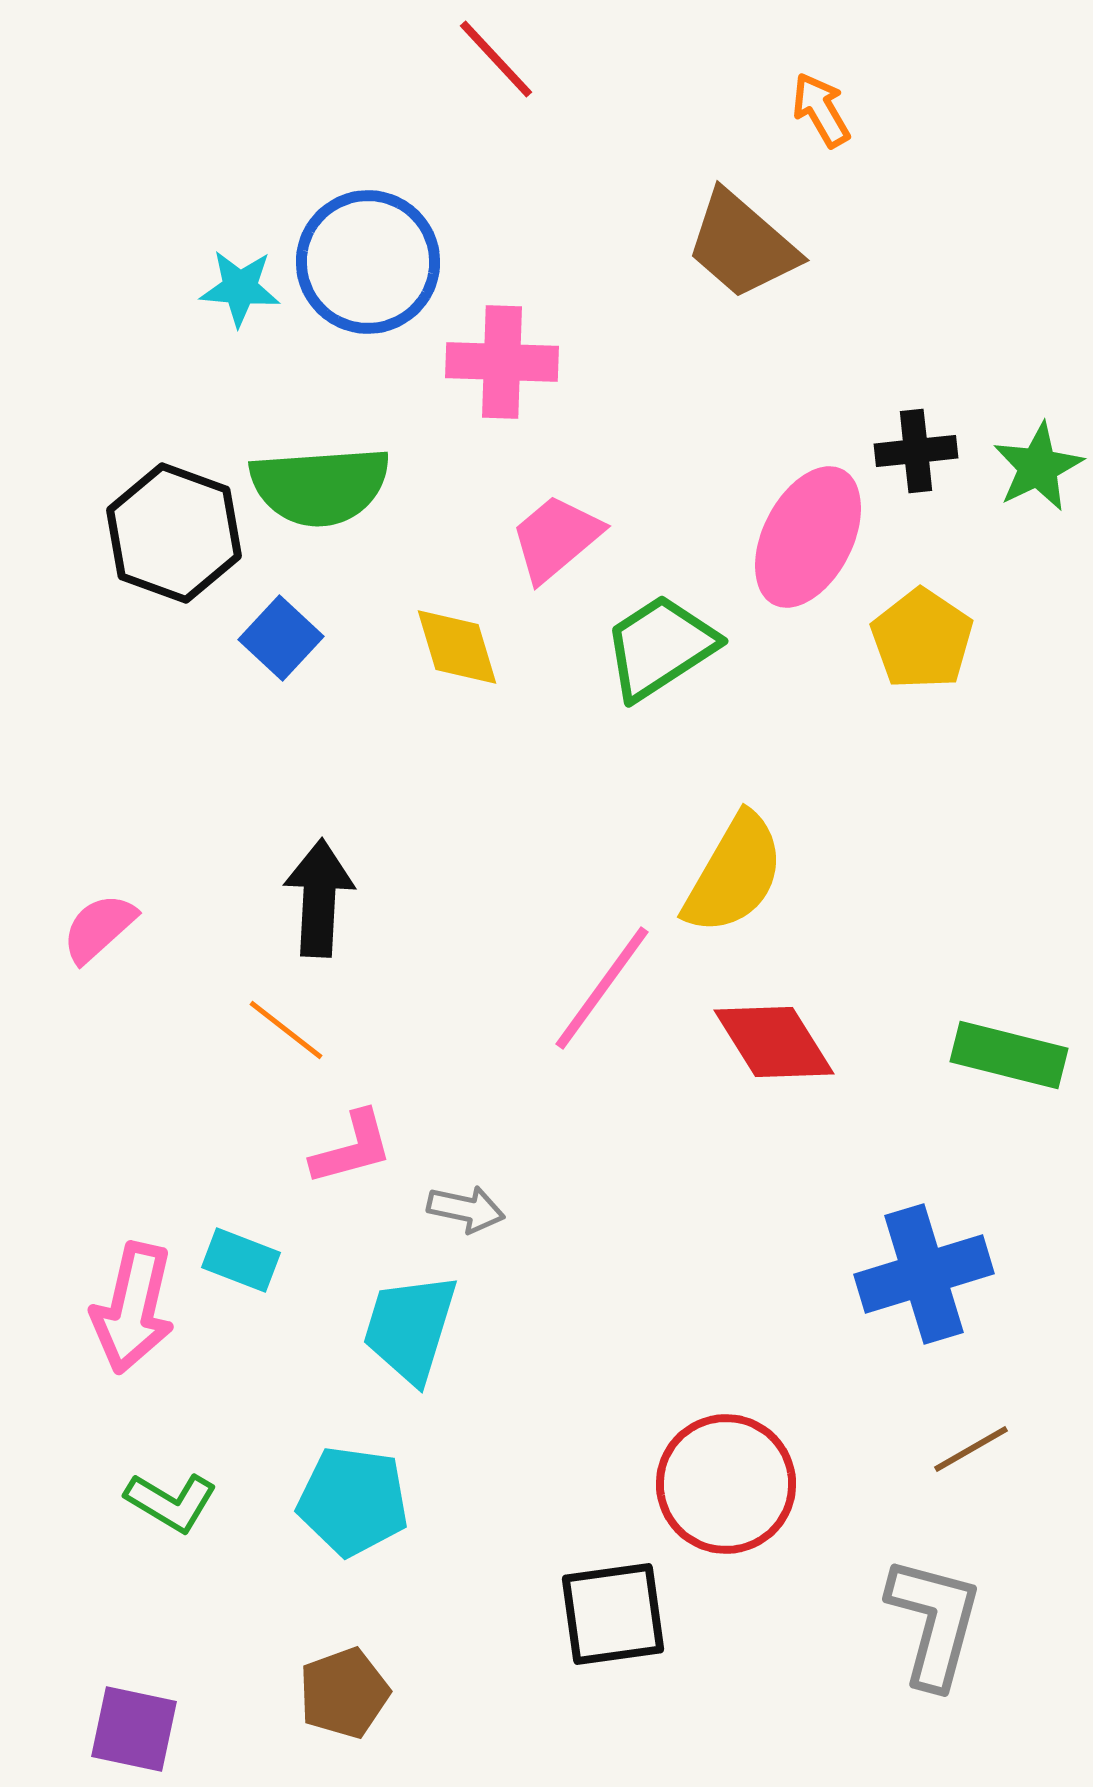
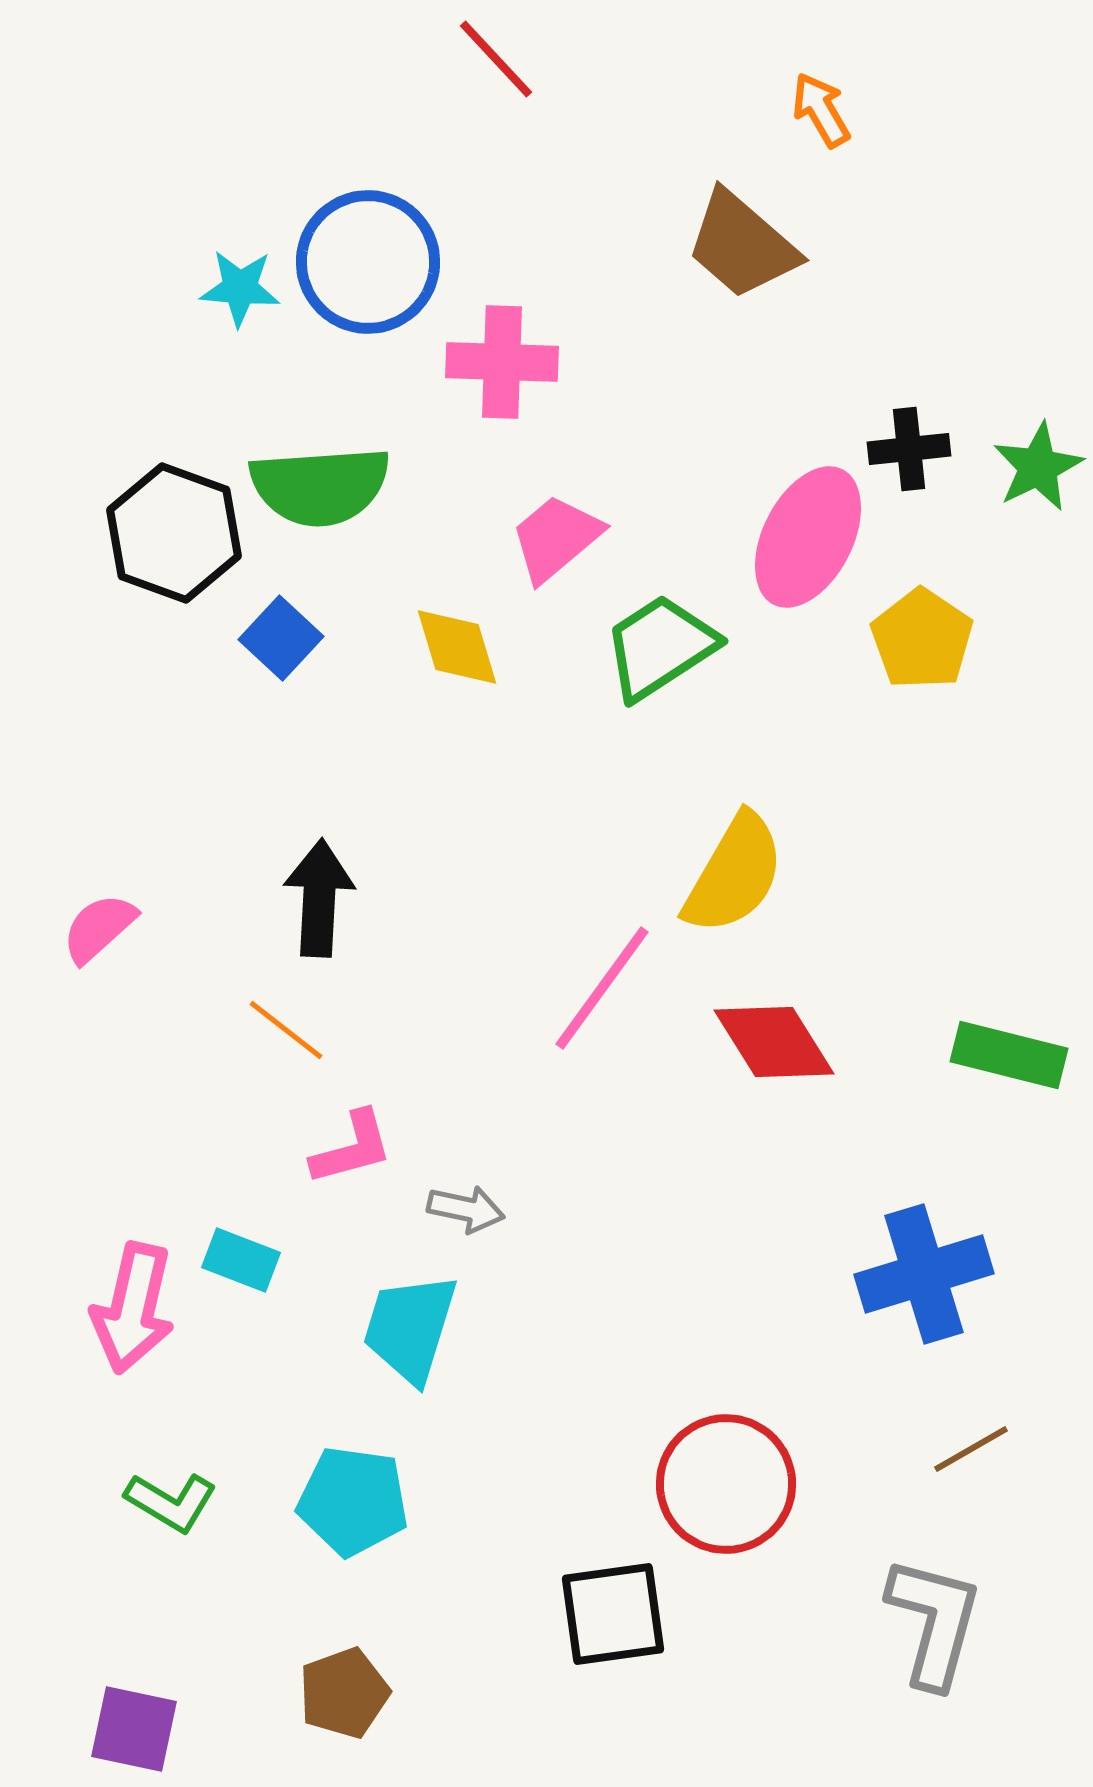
black cross: moved 7 px left, 2 px up
